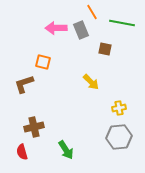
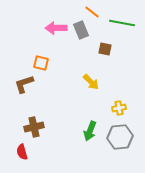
orange line: rotated 21 degrees counterclockwise
orange square: moved 2 px left, 1 px down
gray hexagon: moved 1 px right
green arrow: moved 24 px right, 19 px up; rotated 54 degrees clockwise
